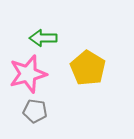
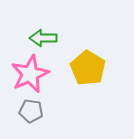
pink star: moved 2 px right; rotated 9 degrees counterclockwise
gray pentagon: moved 4 px left
